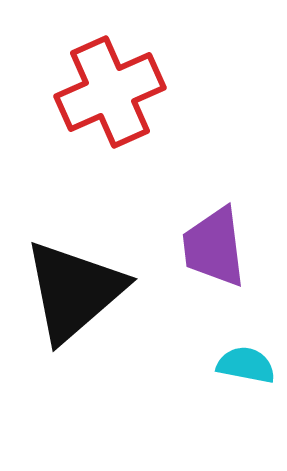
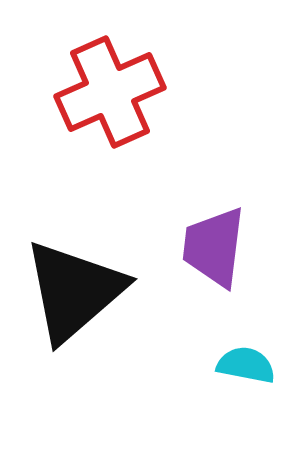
purple trapezoid: rotated 14 degrees clockwise
